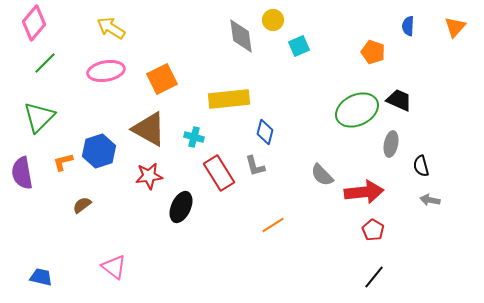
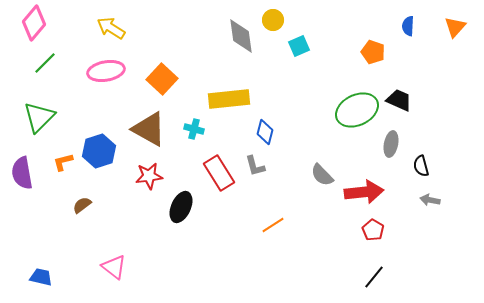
orange square: rotated 20 degrees counterclockwise
cyan cross: moved 8 px up
